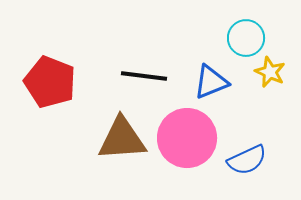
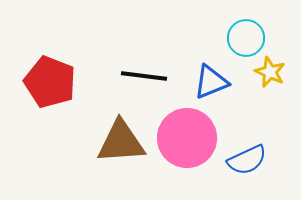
brown triangle: moved 1 px left, 3 px down
